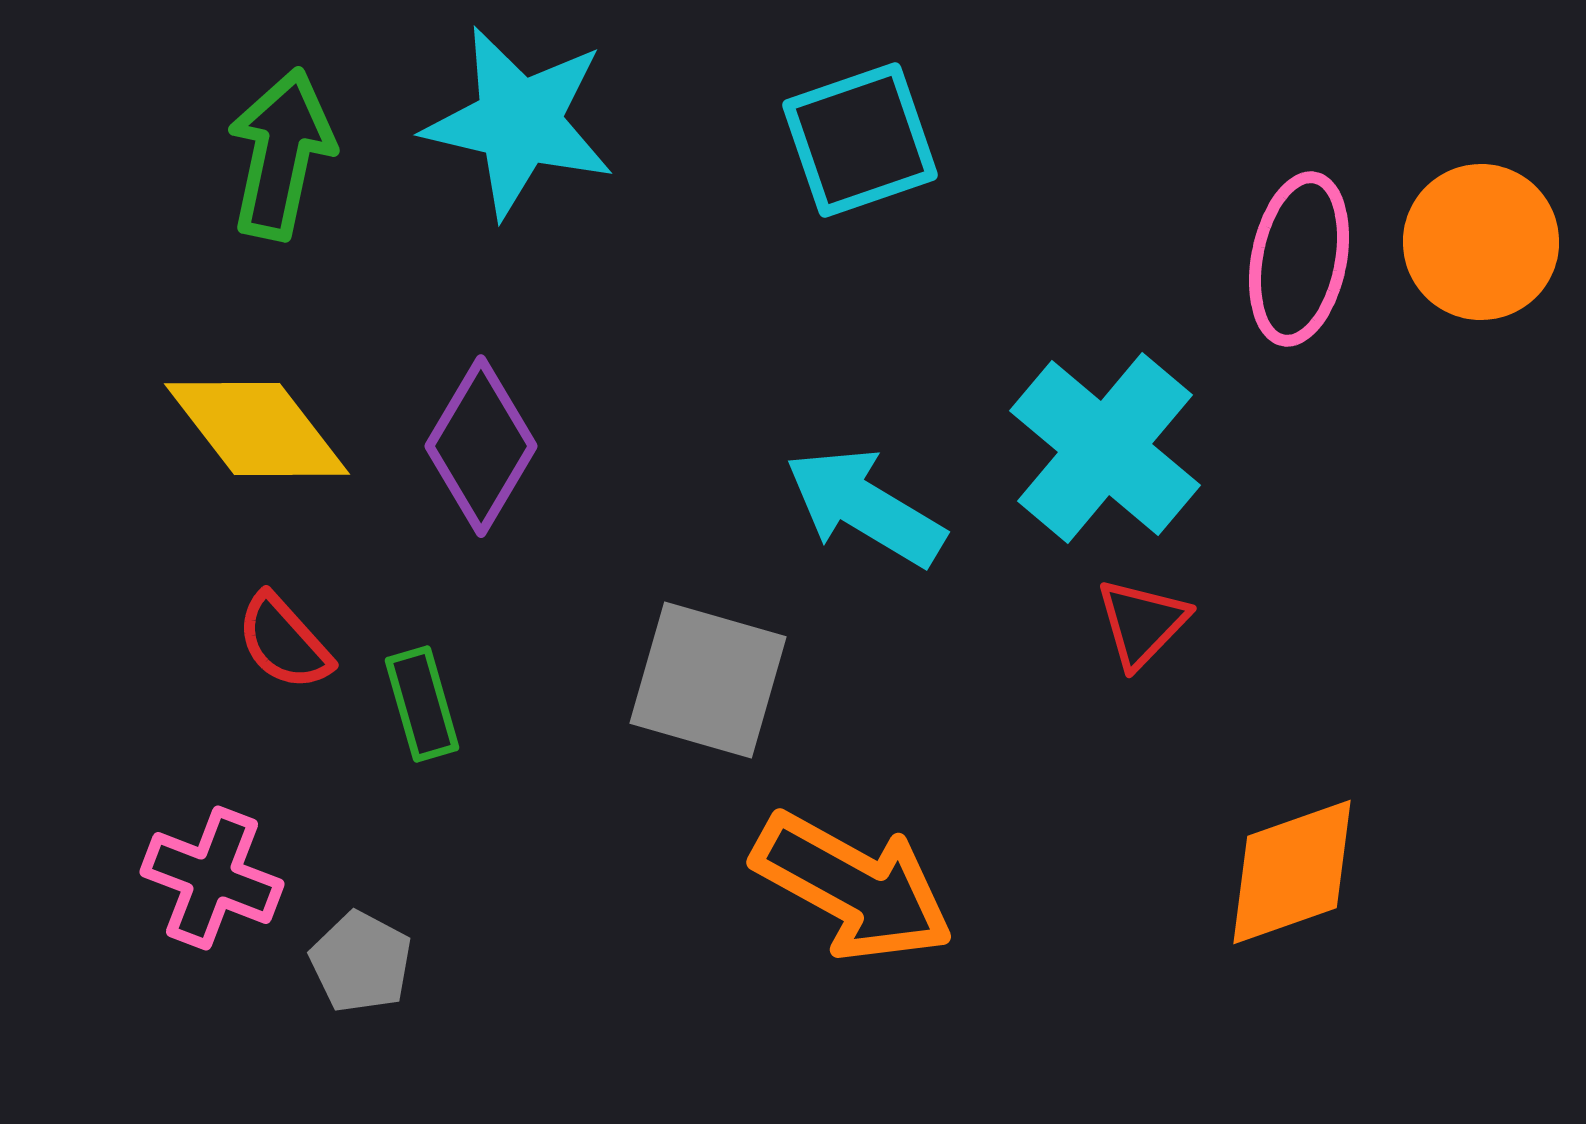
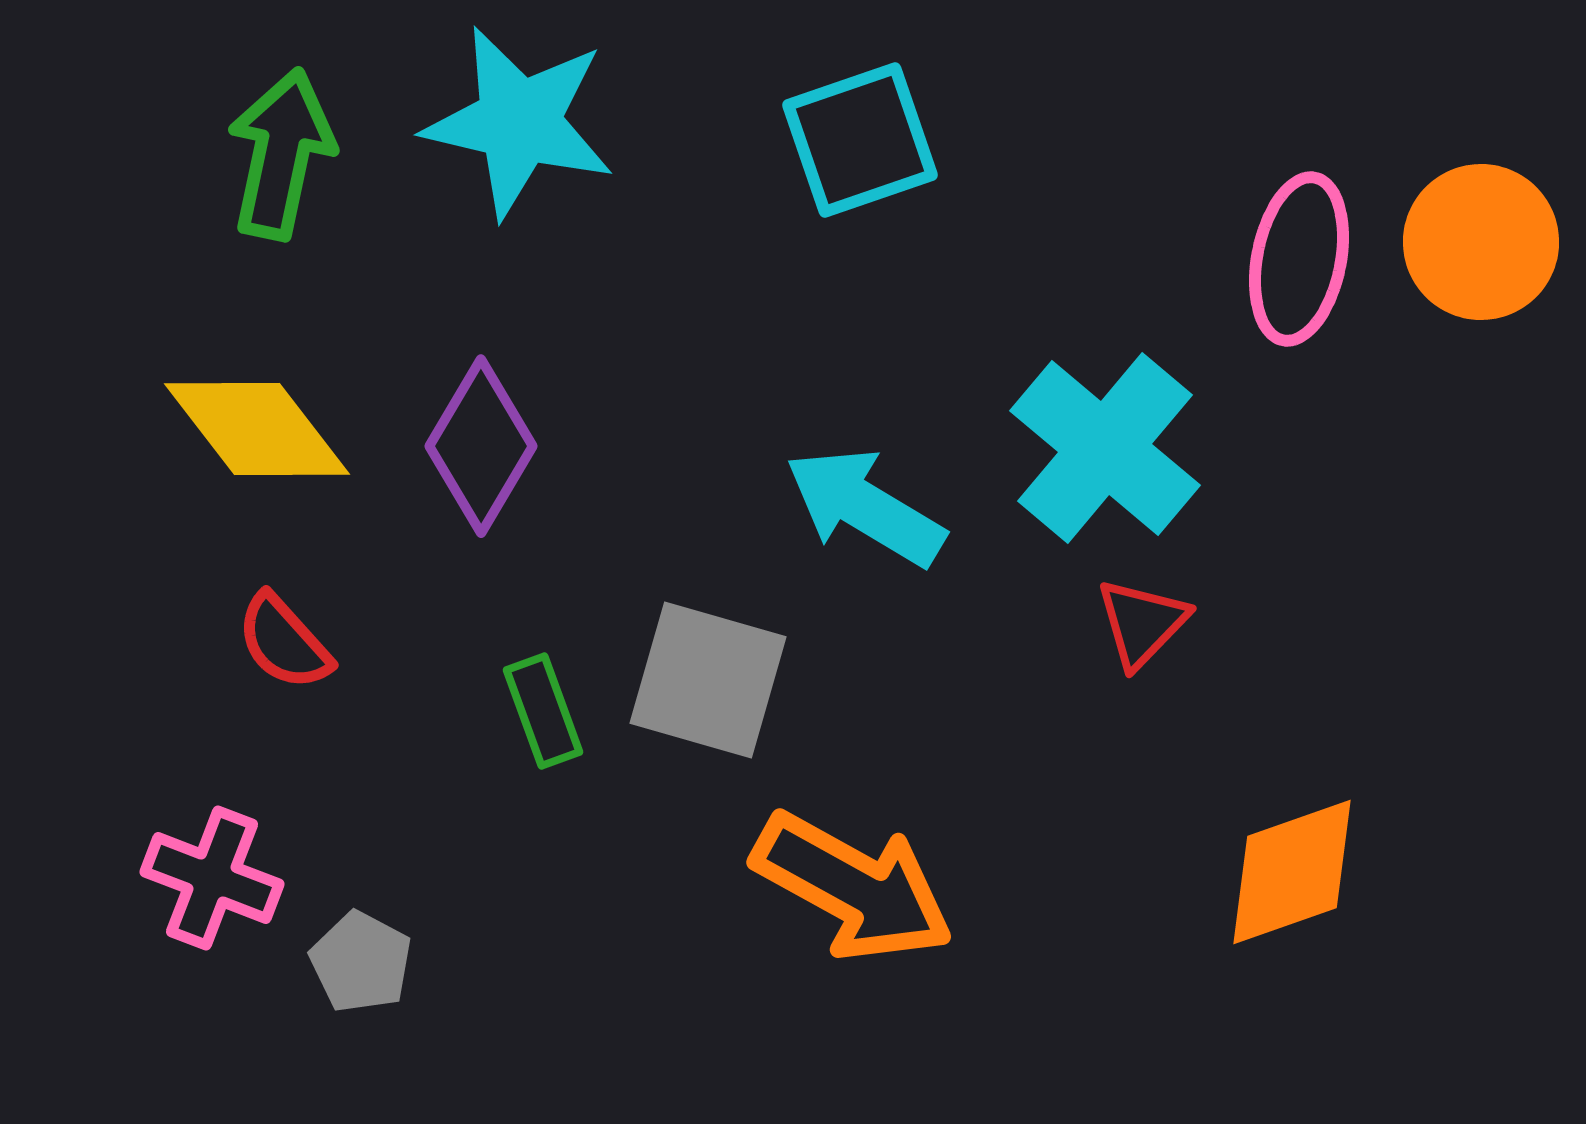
green rectangle: moved 121 px right, 7 px down; rotated 4 degrees counterclockwise
